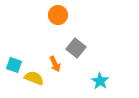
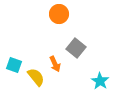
orange circle: moved 1 px right, 1 px up
yellow semicircle: moved 2 px right, 1 px up; rotated 30 degrees clockwise
